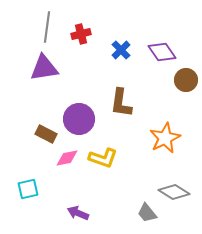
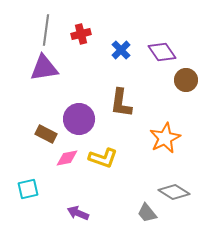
gray line: moved 1 px left, 3 px down
